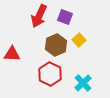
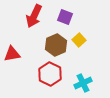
red arrow: moved 5 px left
red triangle: rotated 12 degrees counterclockwise
cyan cross: rotated 18 degrees clockwise
